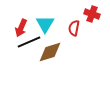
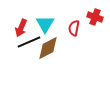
red cross: moved 3 px right, 3 px down
brown diamond: moved 2 px left, 4 px up; rotated 10 degrees counterclockwise
